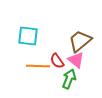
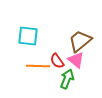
green arrow: moved 2 px left
